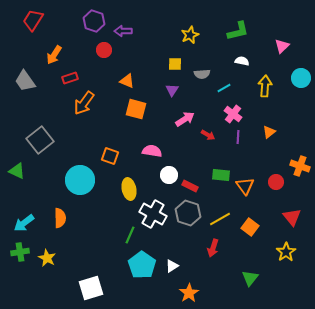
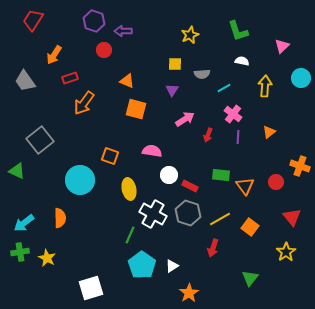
green L-shape at (238, 31): rotated 85 degrees clockwise
red arrow at (208, 135): rotated 80 degrees clockwise
